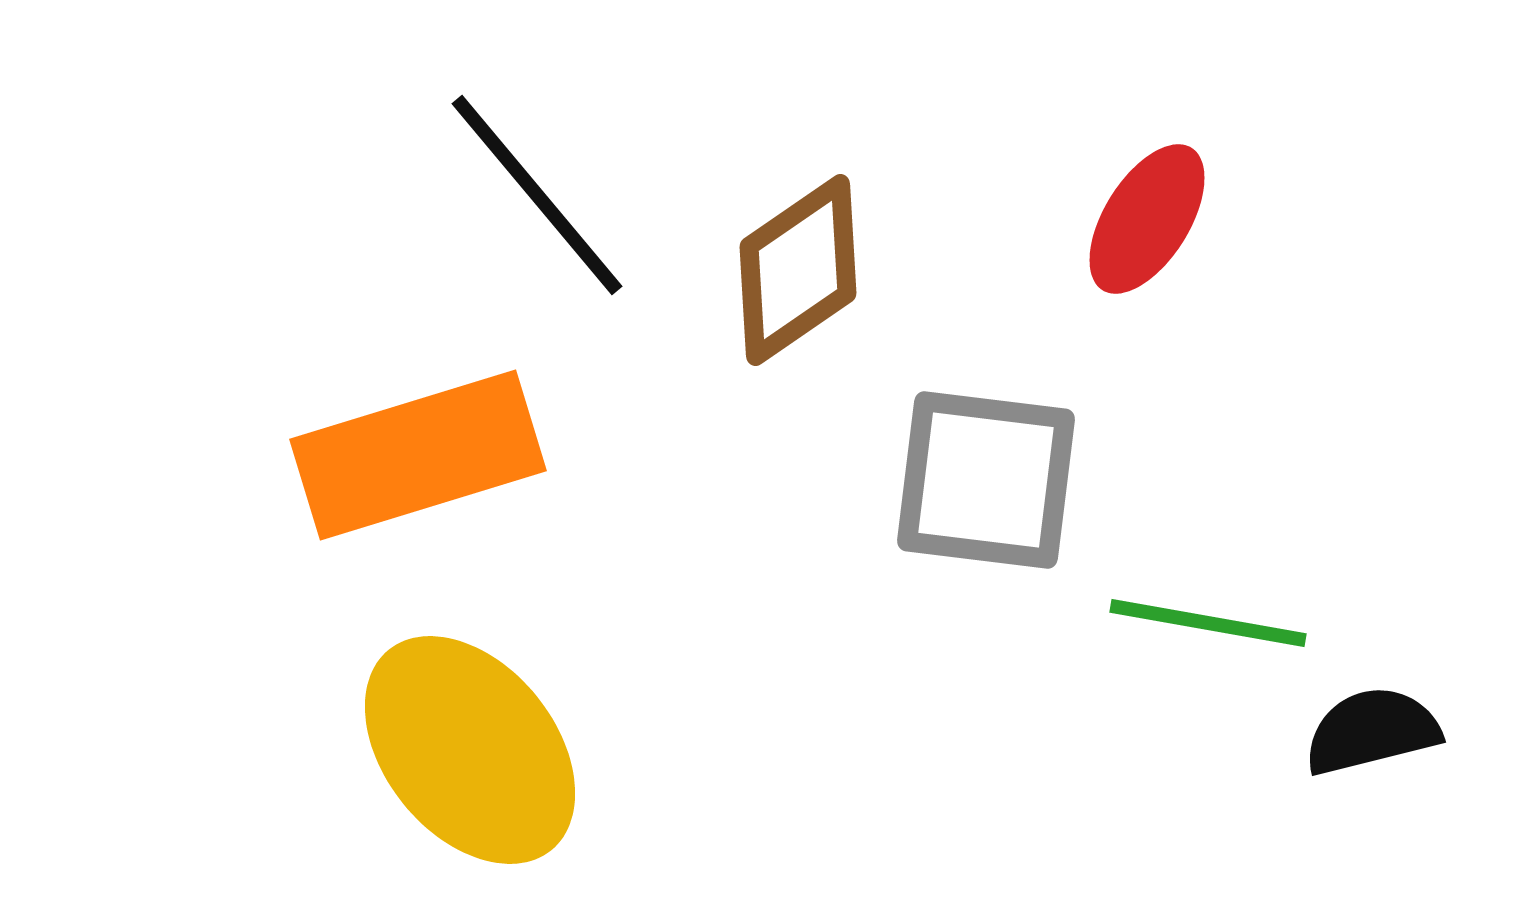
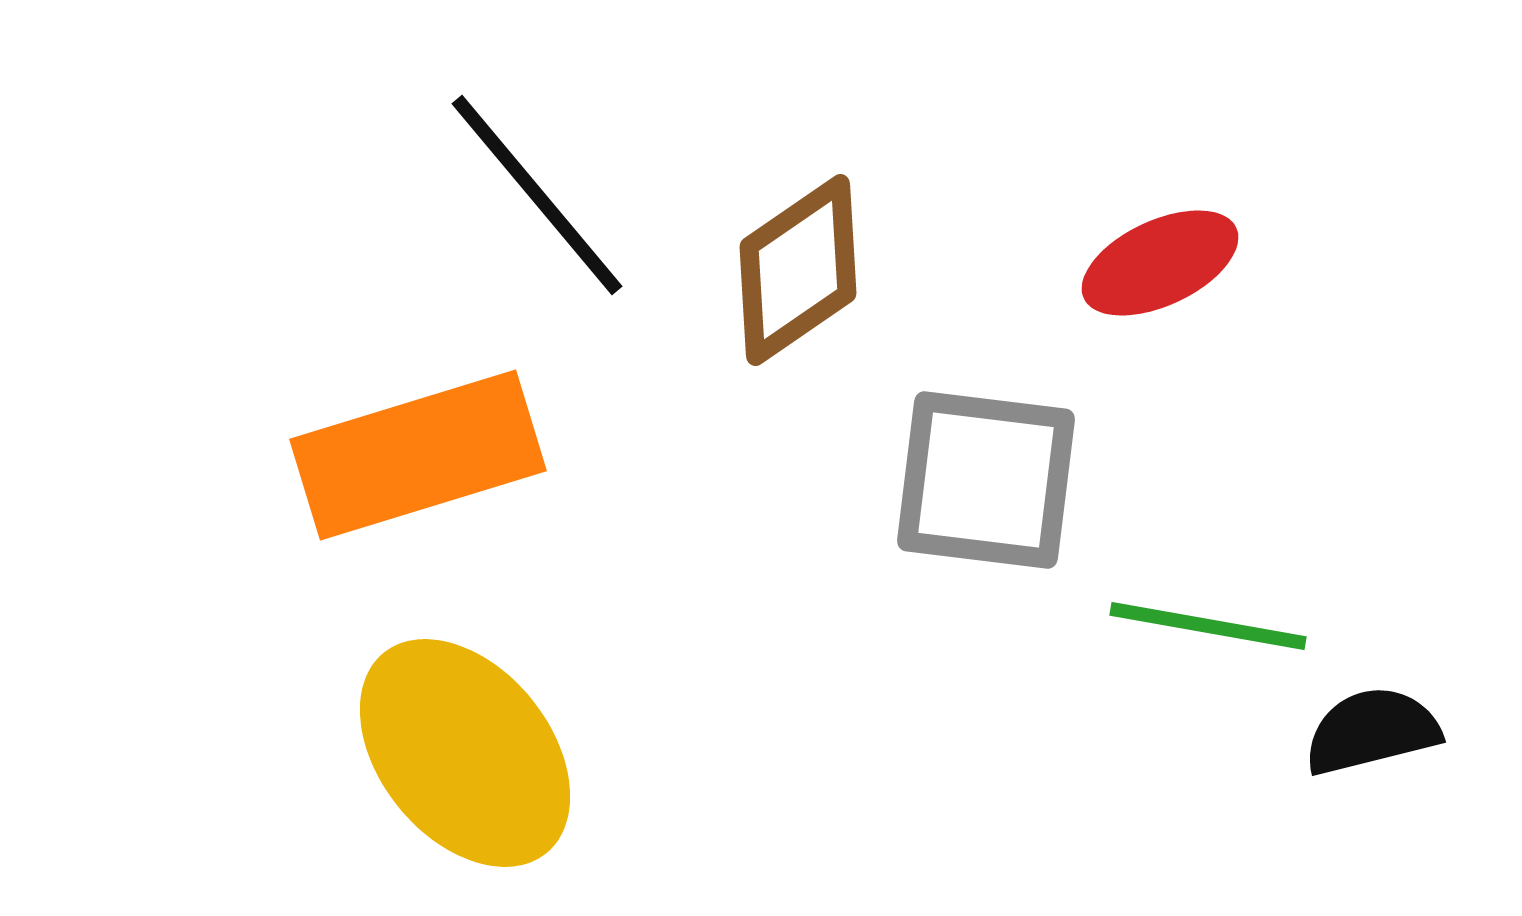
red ellipse: moved 13 px right, 44 px down; rotated 33 degrees clockwise
green line: moved 3 px down
yellow ellipse: moved 5 px left, 3 px down
